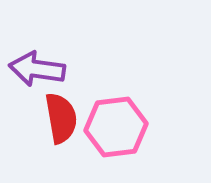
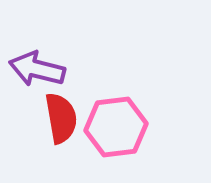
purple arrow: rotated 6 degrees clockwise
